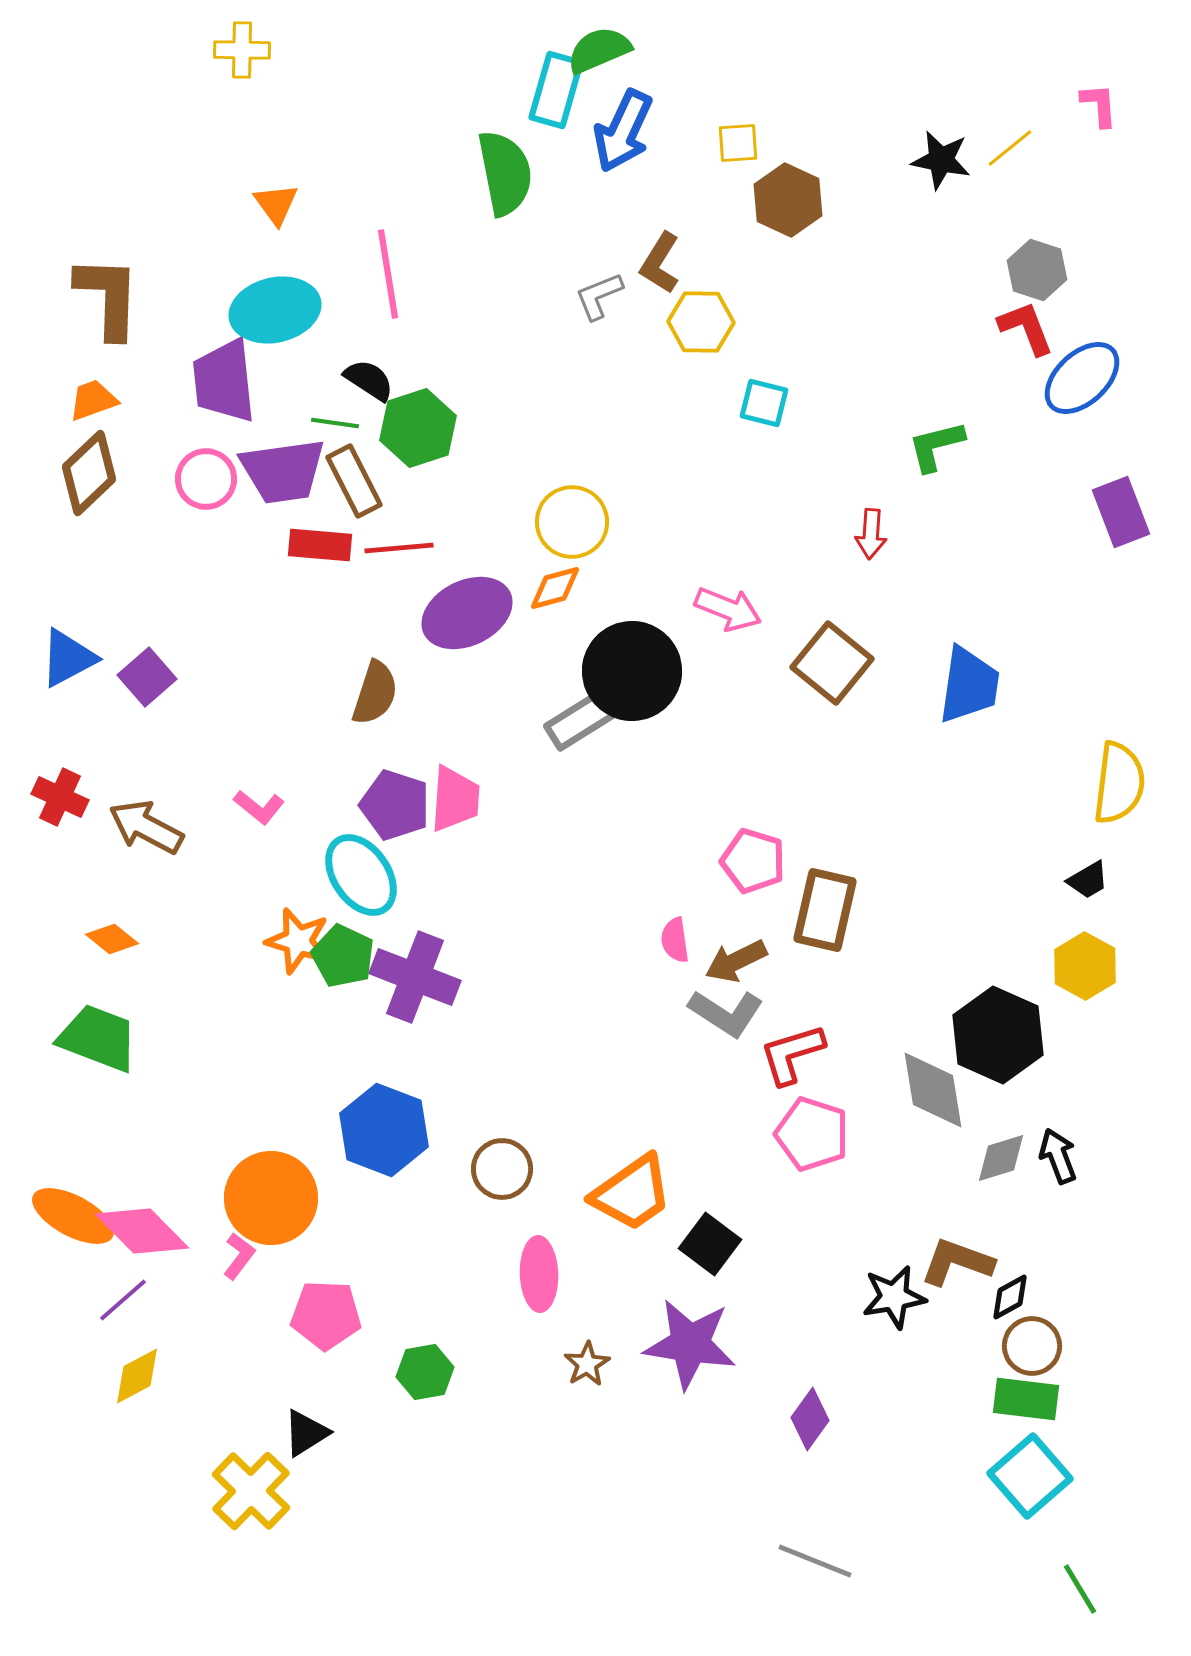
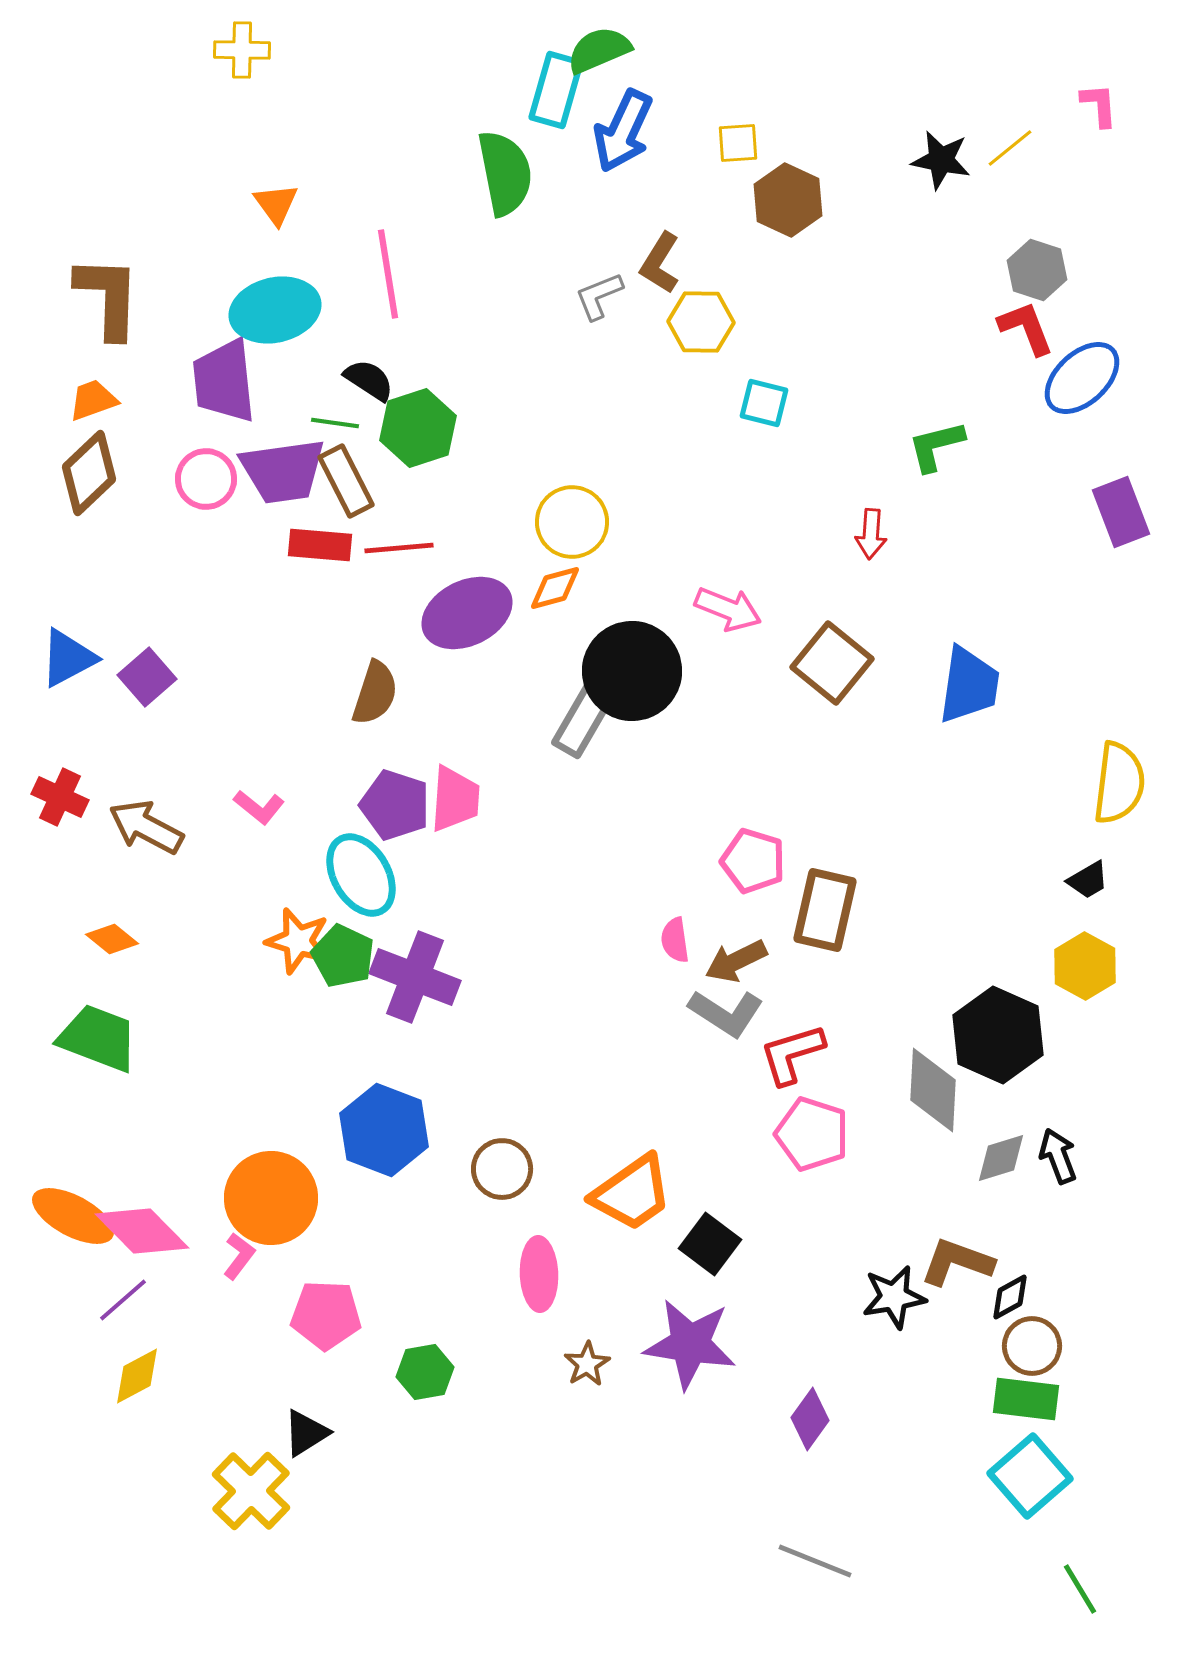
brown rectangle at (354, 481): moved 8 px left
gray rectangle at (584, 718): rotated 28 degrees counterclockwise
cyan ellipse at (361, 875): rotated 4 degrees clockwise
gray diamond at (933, 1090): rotated 12 degrees clockwise
